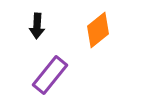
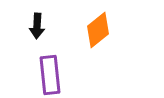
purple rectangle: rotated 45 degrees counterclockwise
